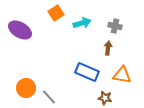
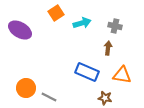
gray line: rotated 21 degrees counterclockwise
